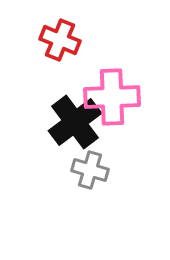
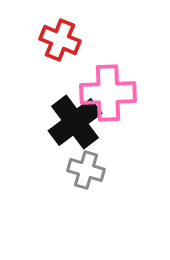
pink cross: moved 4 px left, 4 px up
gray cross: moved 4 px left
